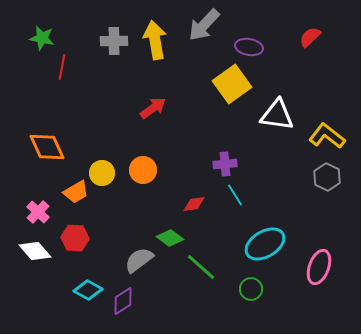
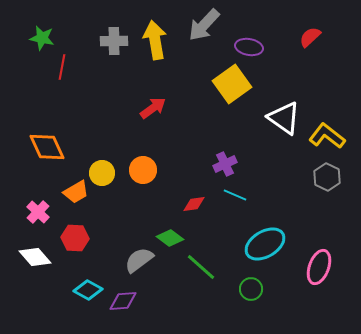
white triangle: moved 7 px right, 3 px down; rotated 27 degrees clockwise
purple cross: rotated 20 degrees counterclockwise
cyan line: rotated 35 degrees counterclockwise
white diamond: moved 6 px down
purple diamond: rotated 28 degrees clockwise
